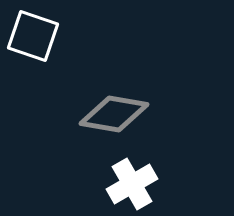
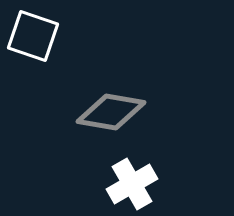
gray diamond: moved 3 px left, 2 px up
